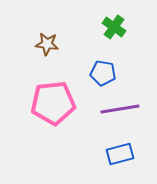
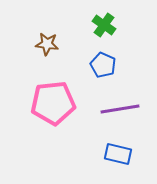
green cross: moved 10 px left, 2 px up
blue pentagon: moved 8 px up; rotated 15 degrees clockwise
blue rectangle: moved 2 px left; rotated 28 degrees clockwise
